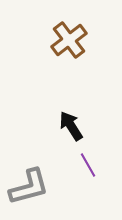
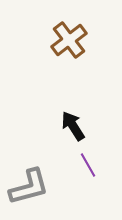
black arrow: moved 2 px right
